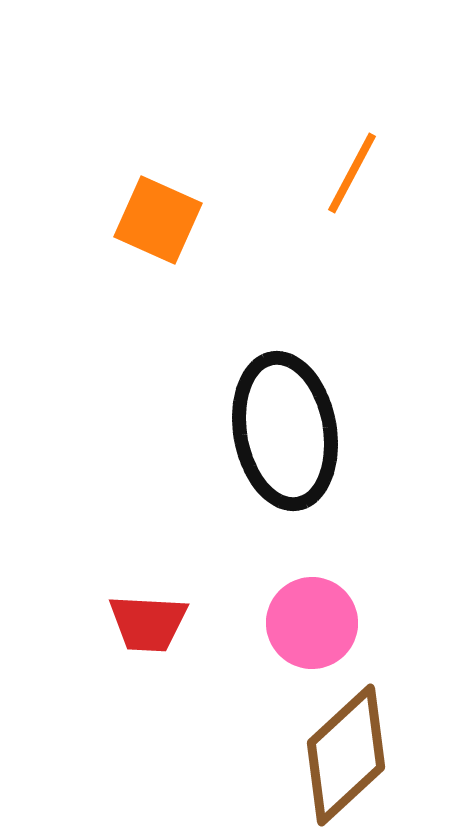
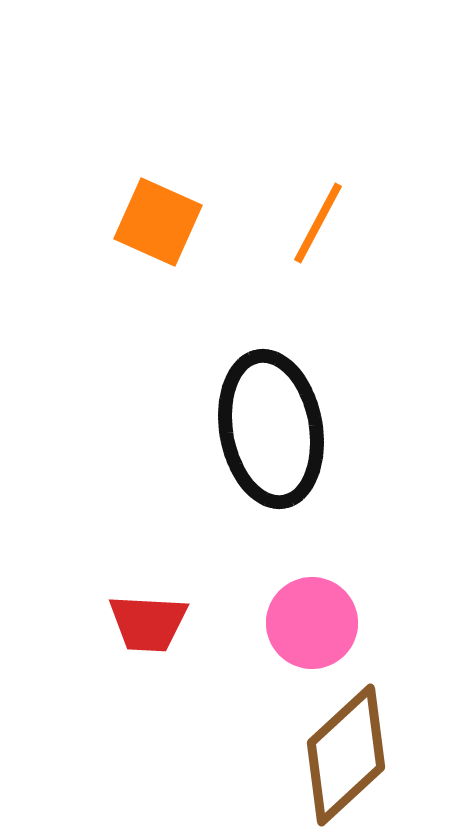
orange line: moved 34 px left, 50 px down
orange square: moved 2 px down
black ellipse: moved 14 px left, 2 px up
